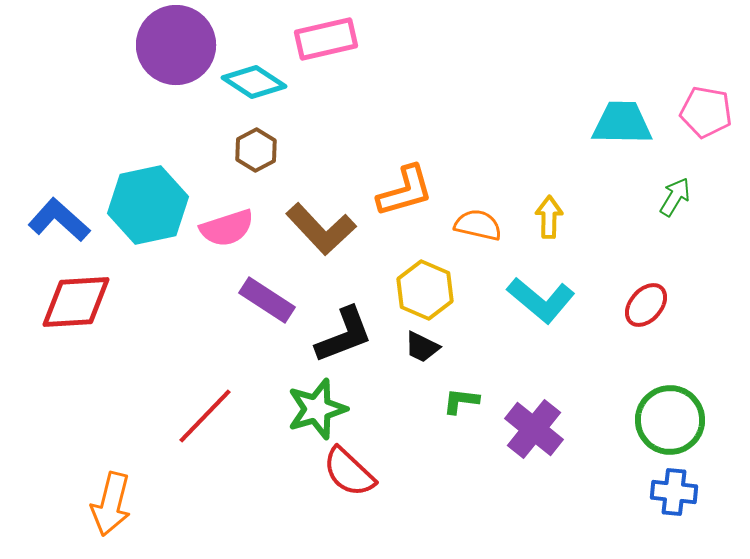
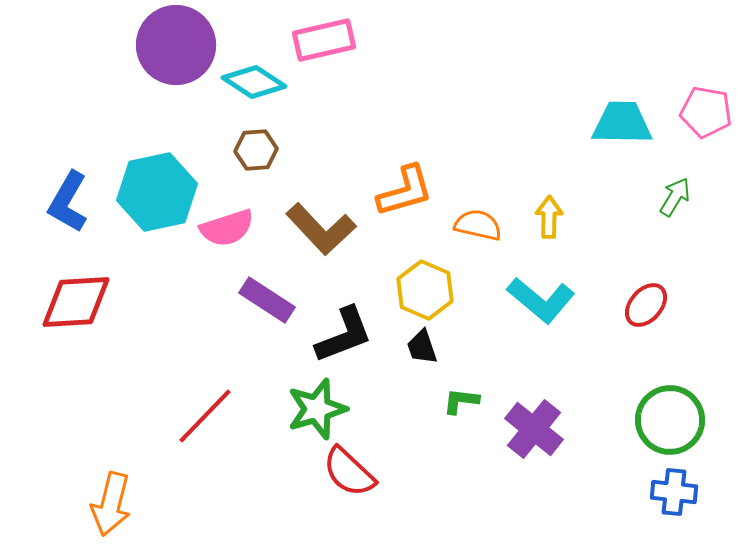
pink rectangle: moved 2 px left, 1 px down
brown hexagon: rotated 24 degrees clockwise
cyan hexagon: moved 9 px right, 13 px up
blue L-shape: moved 9 px right, 18 px up; rotated 102 degrees counterclockwise
black trapezoid: rotated 45 degrees clockwise
